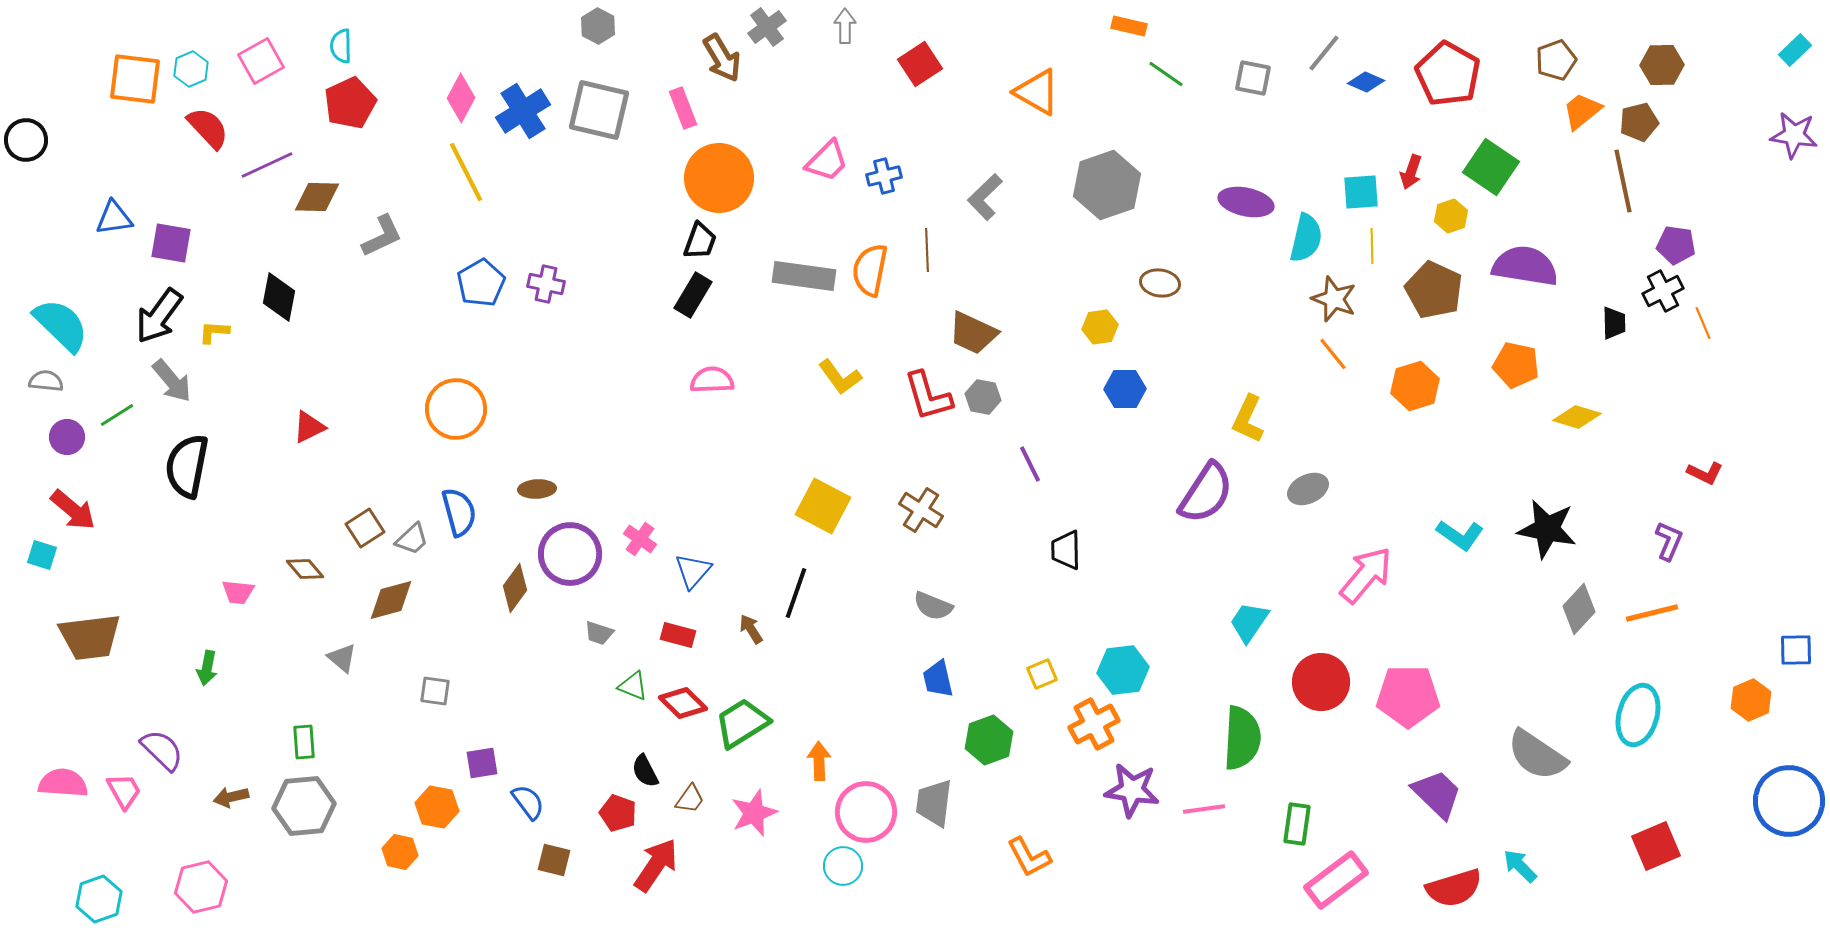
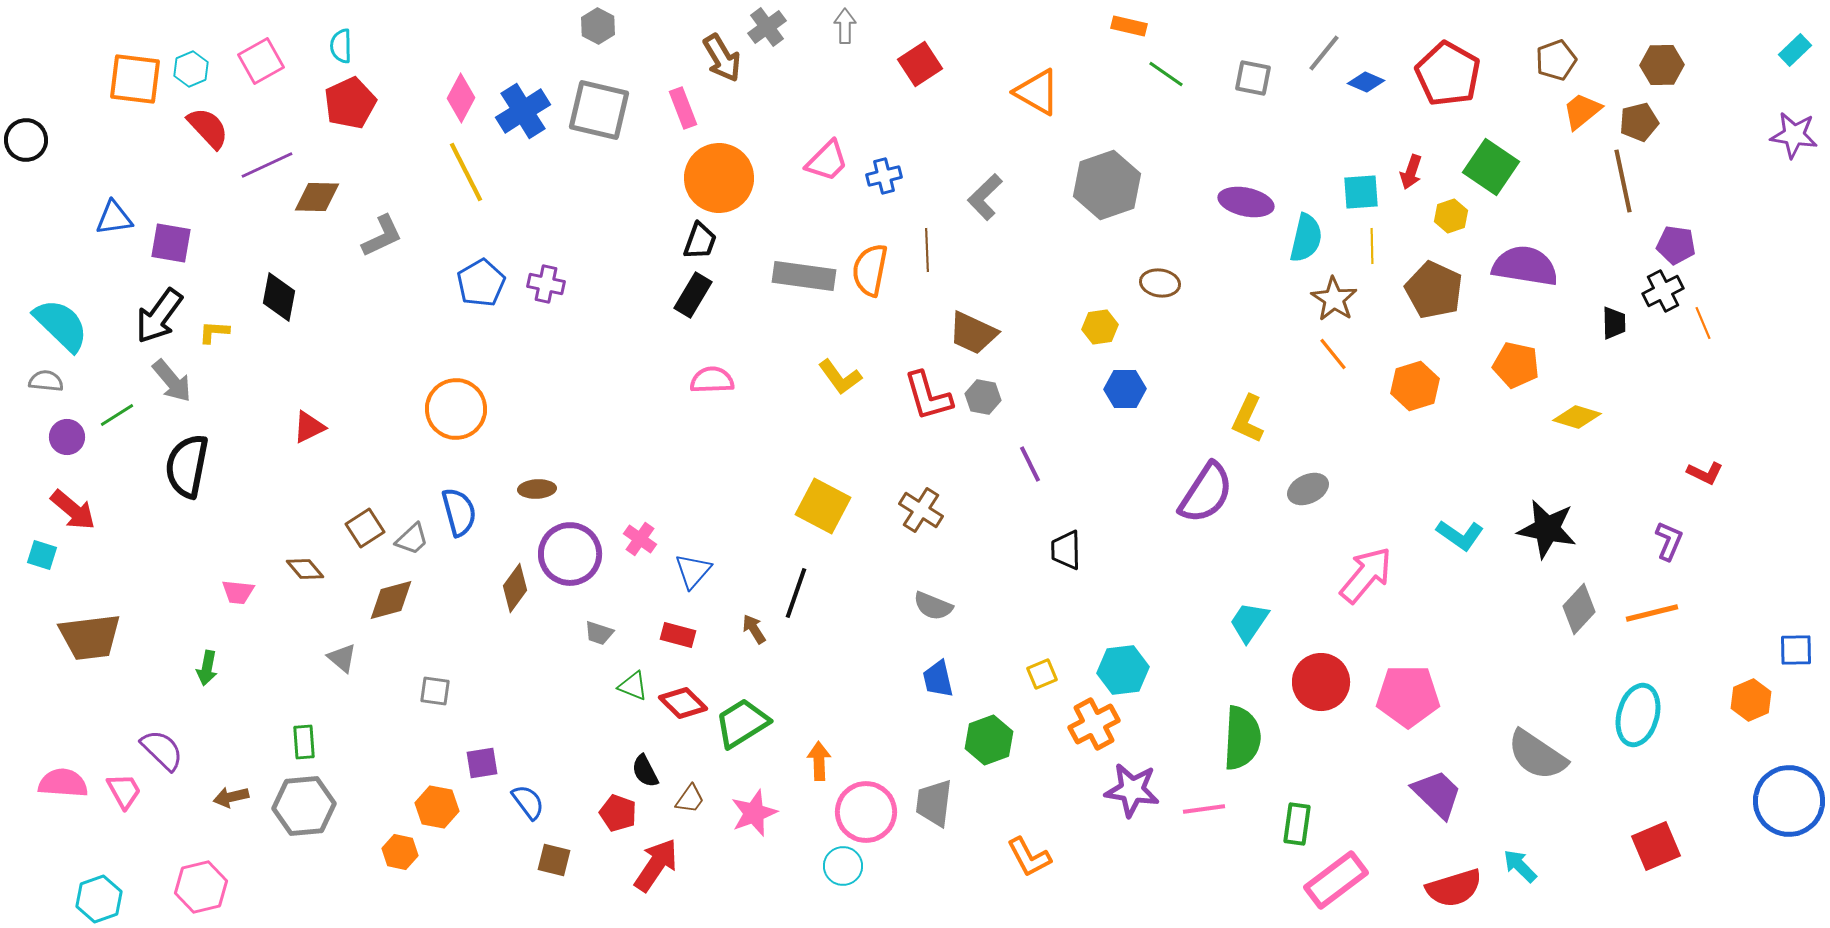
brown star at (1334, 299): rotated 12 degrees clockwise
brown arrow at (751, 629): moved 3 px right
